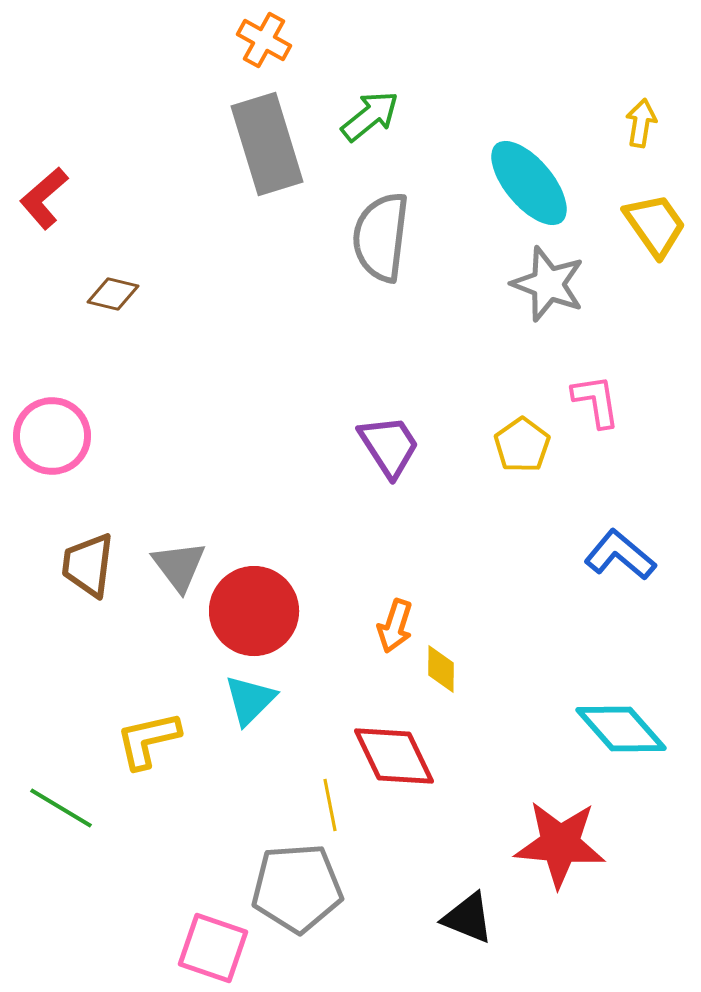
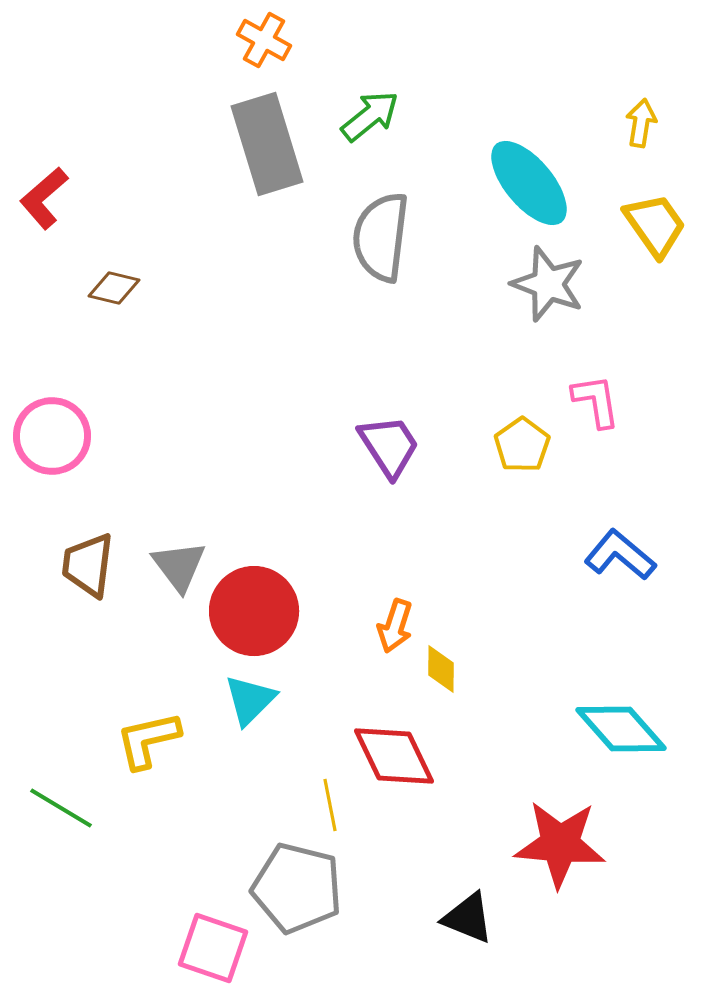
brown diamond: moved 1 px right, 6 px up
gray pentagon: rotated 18 degrees clockwise
